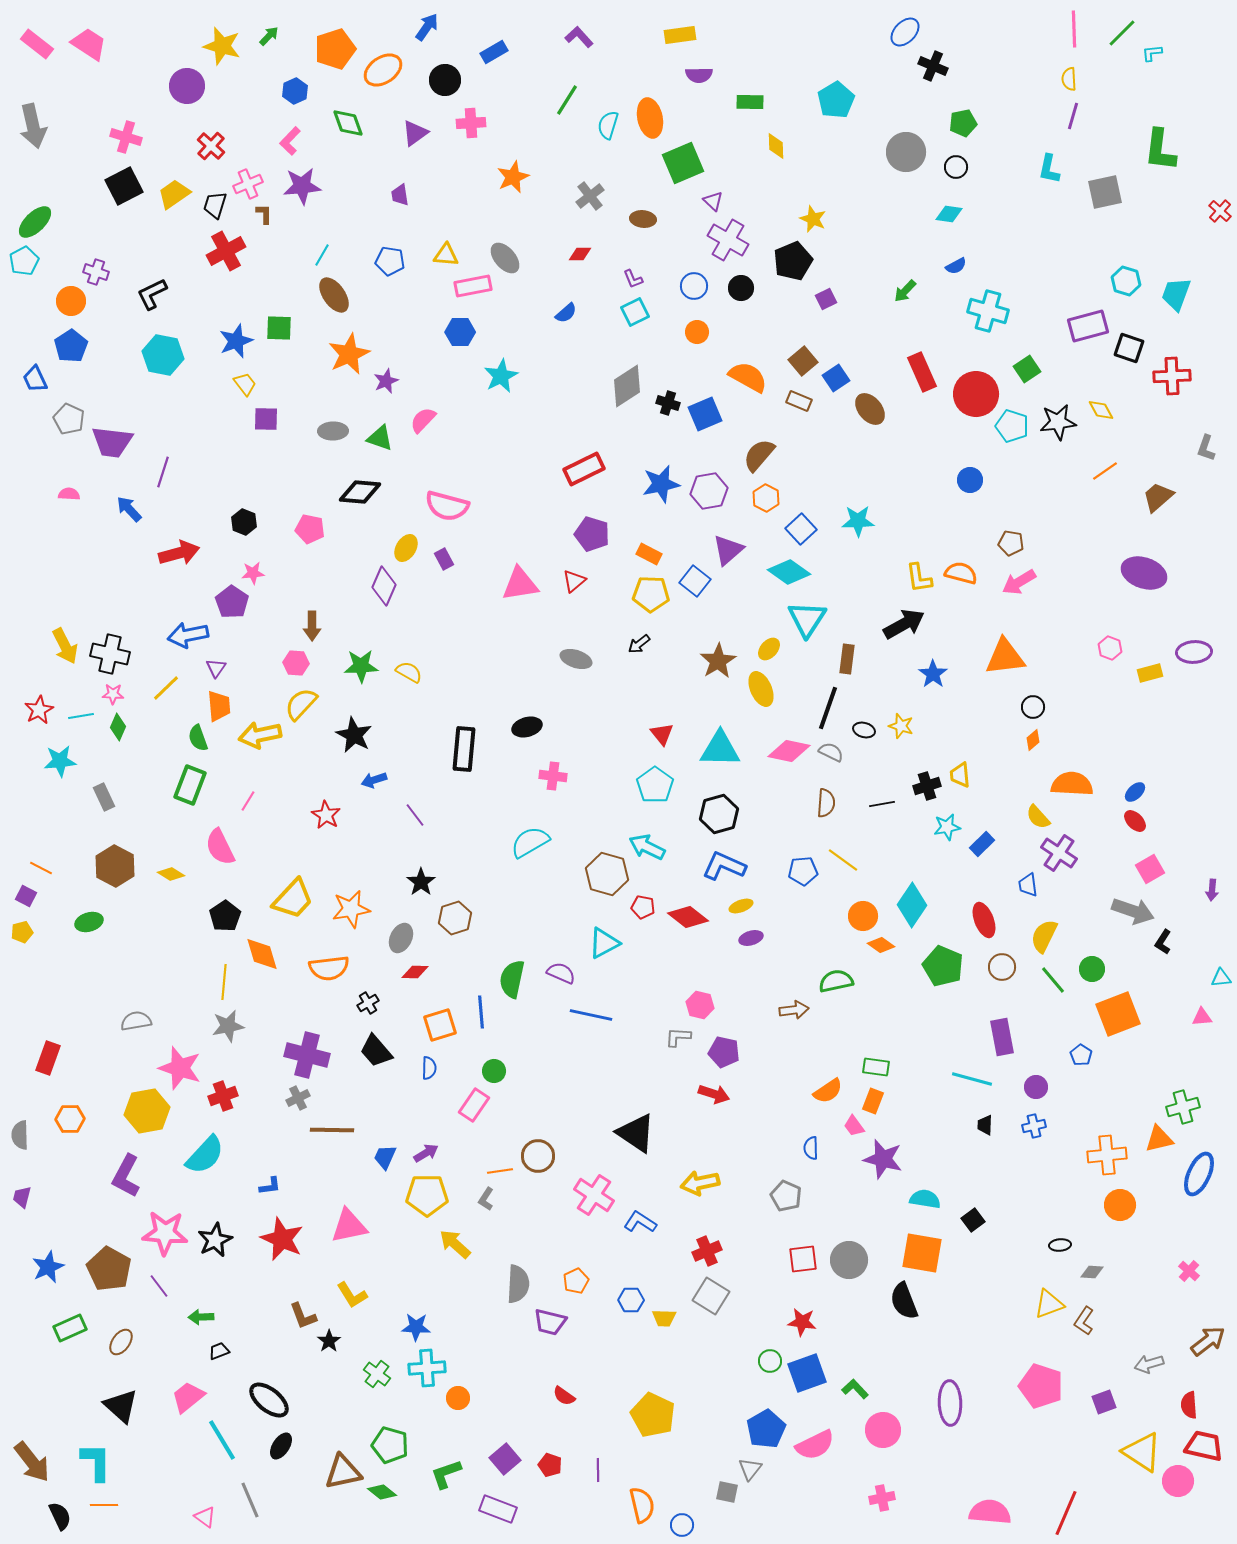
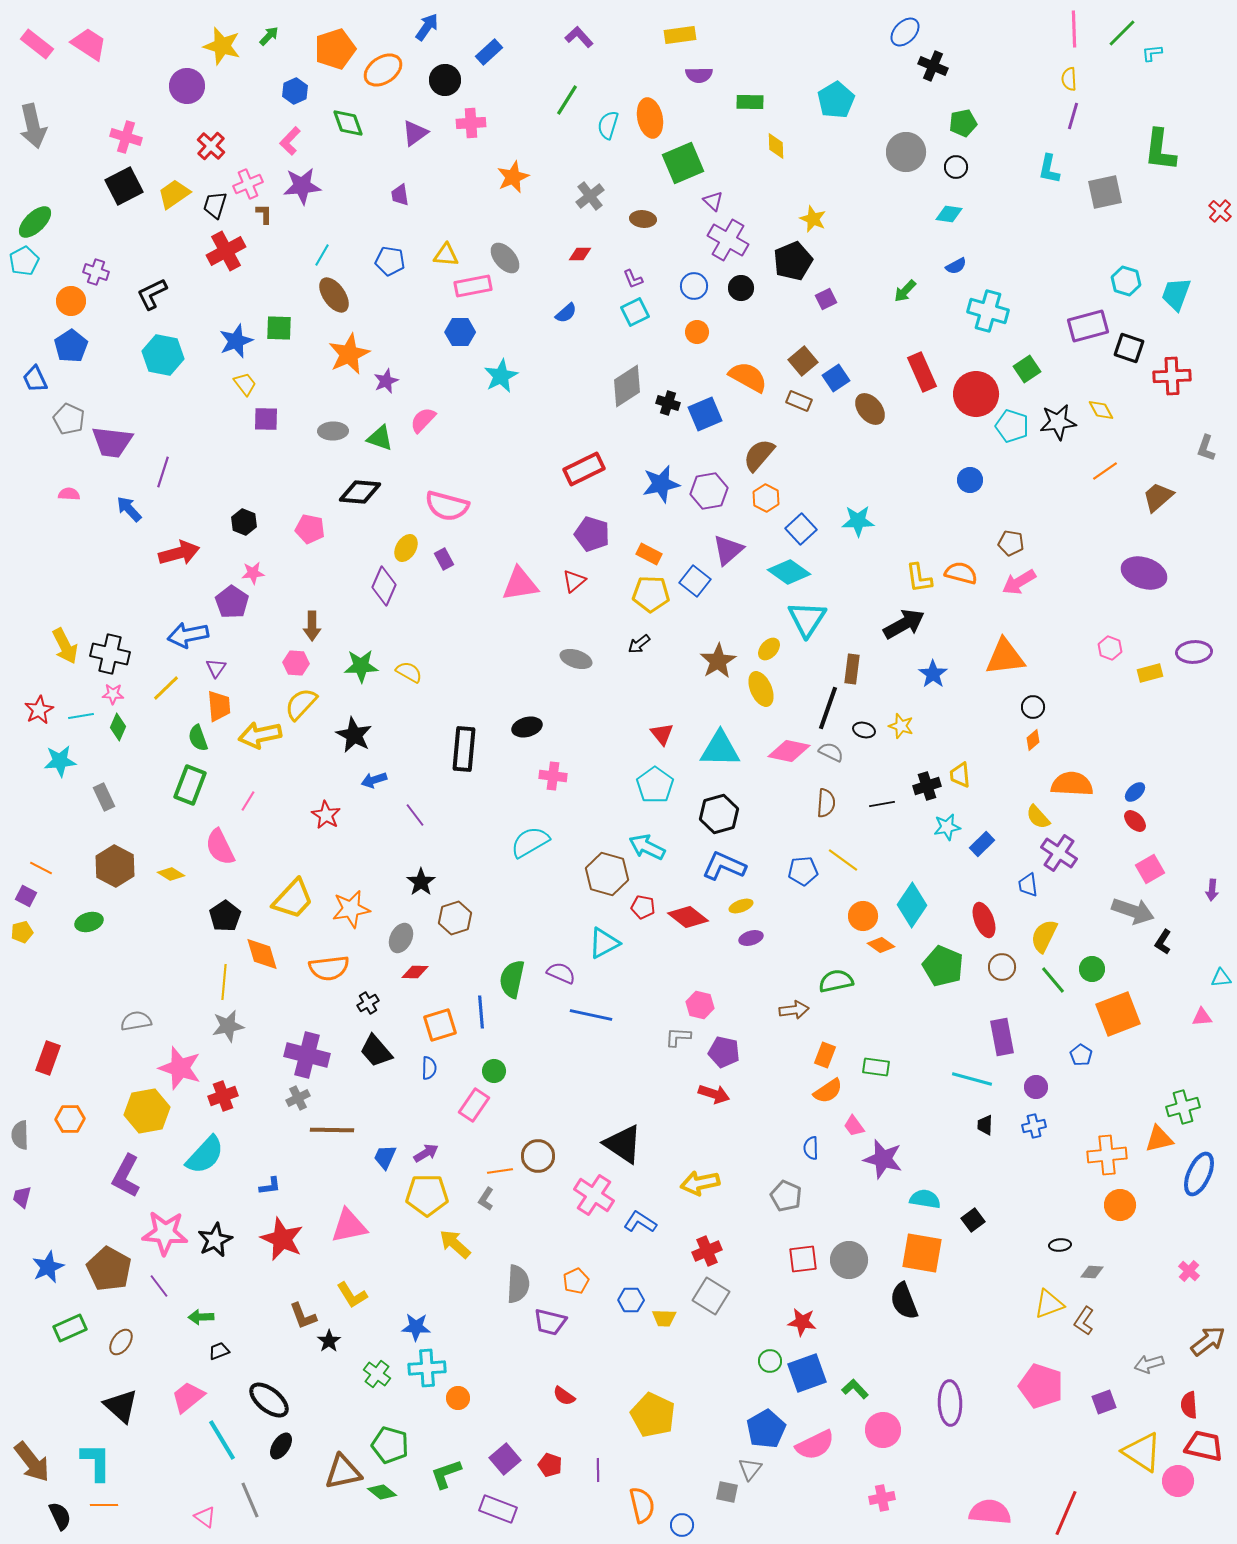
blue rectangle at (494, 52): moved 5 px left; rotated 12 degrees counterclockwise
brown rectangle at (847, 659): moved 5 px right, 10 px down
orange rectangle at (873, 1101): moved 48 px left, 46 px up
black triangle at (636, 1133): moved 13 px left, 11 px down
